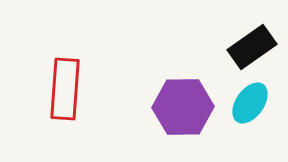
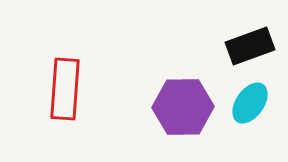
black rectangle: moved 2 px left, 1 px up; rotated 15 degrees clockwise
